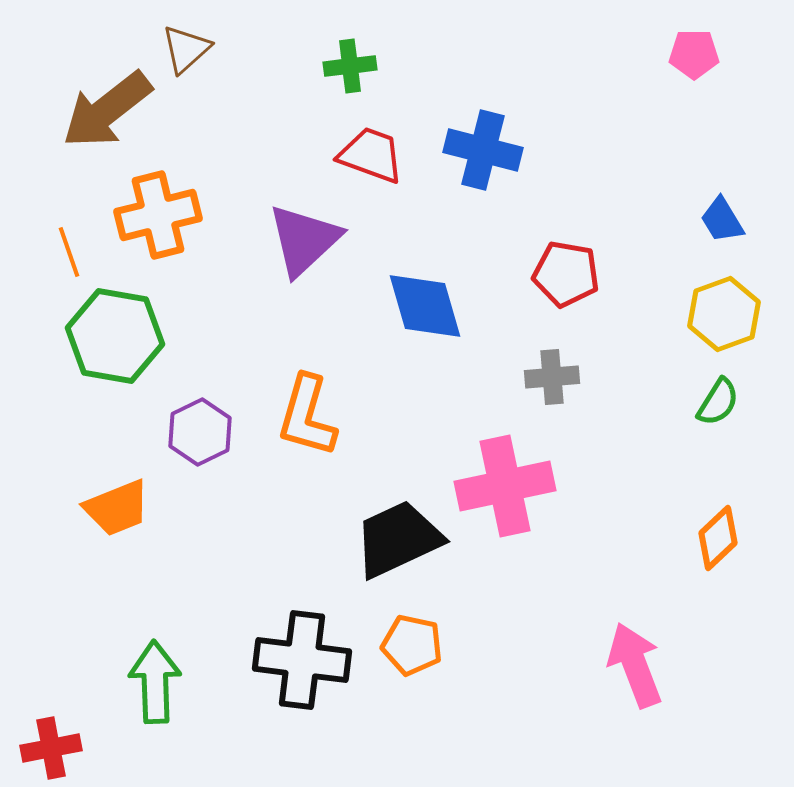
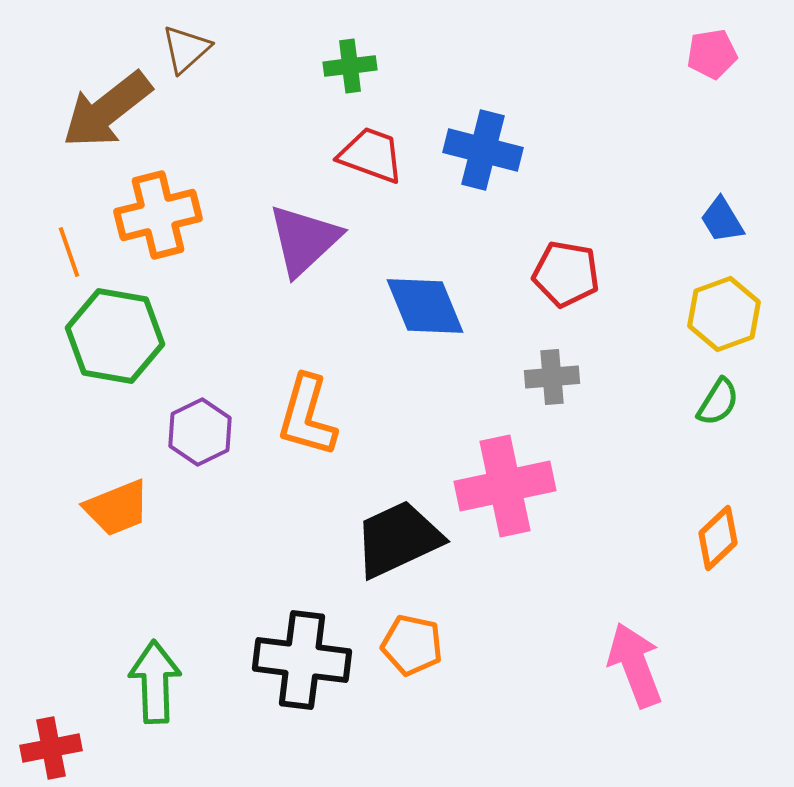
pink pentagon: moved 18 px right; rotated 9 degrees counterclockwise
blue diamond: rotated 6 degrees counterclockwise
